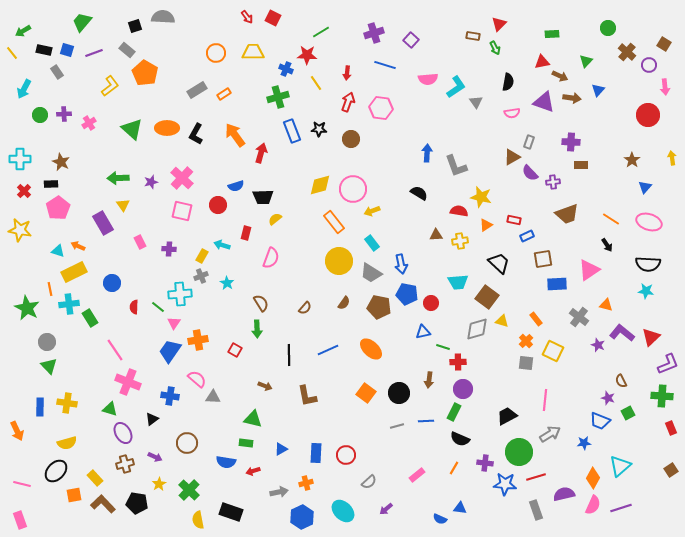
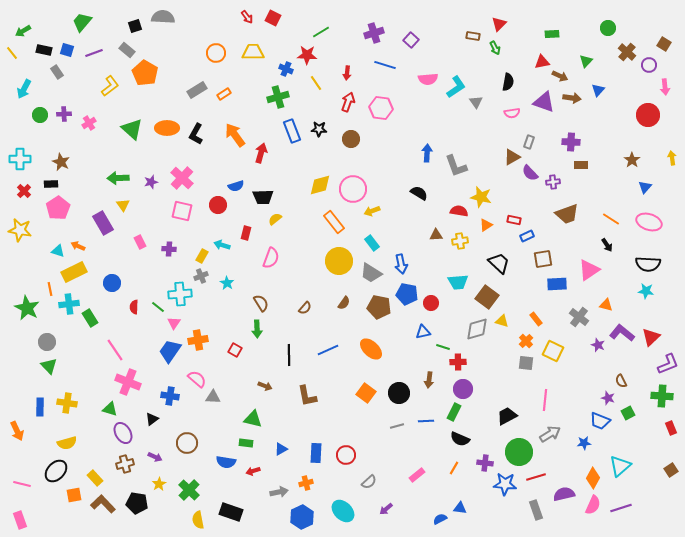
blue semicircle at (440, 519): rotated 128 degrees clockwise
